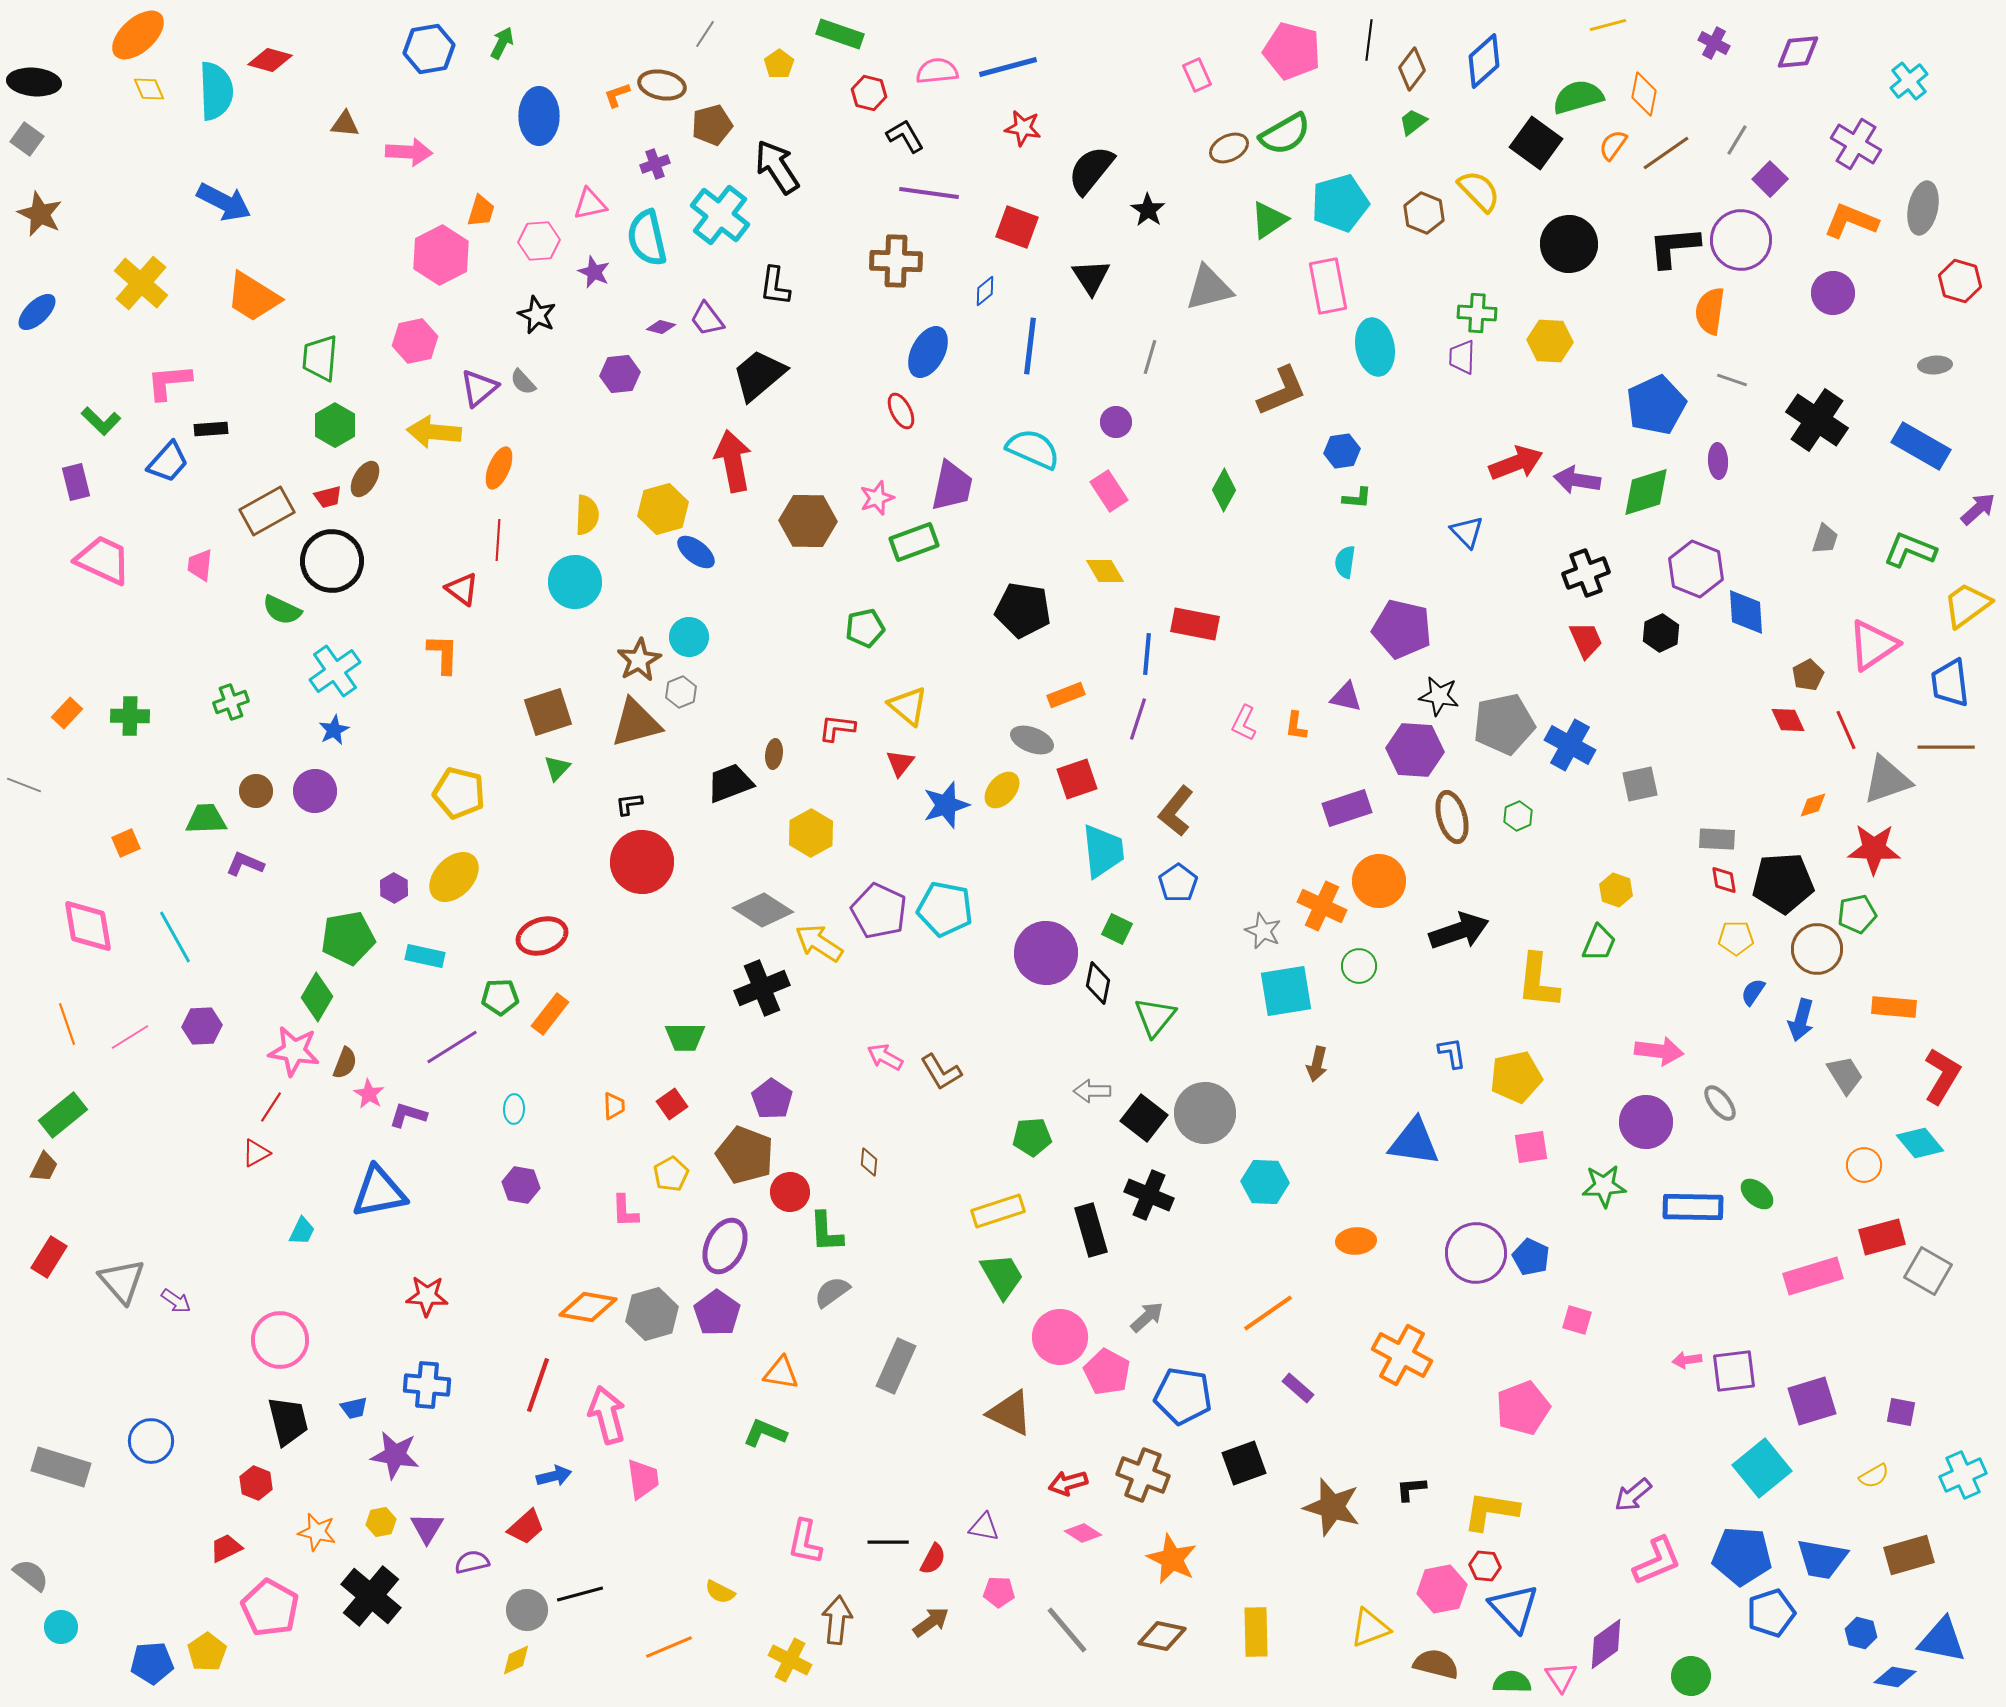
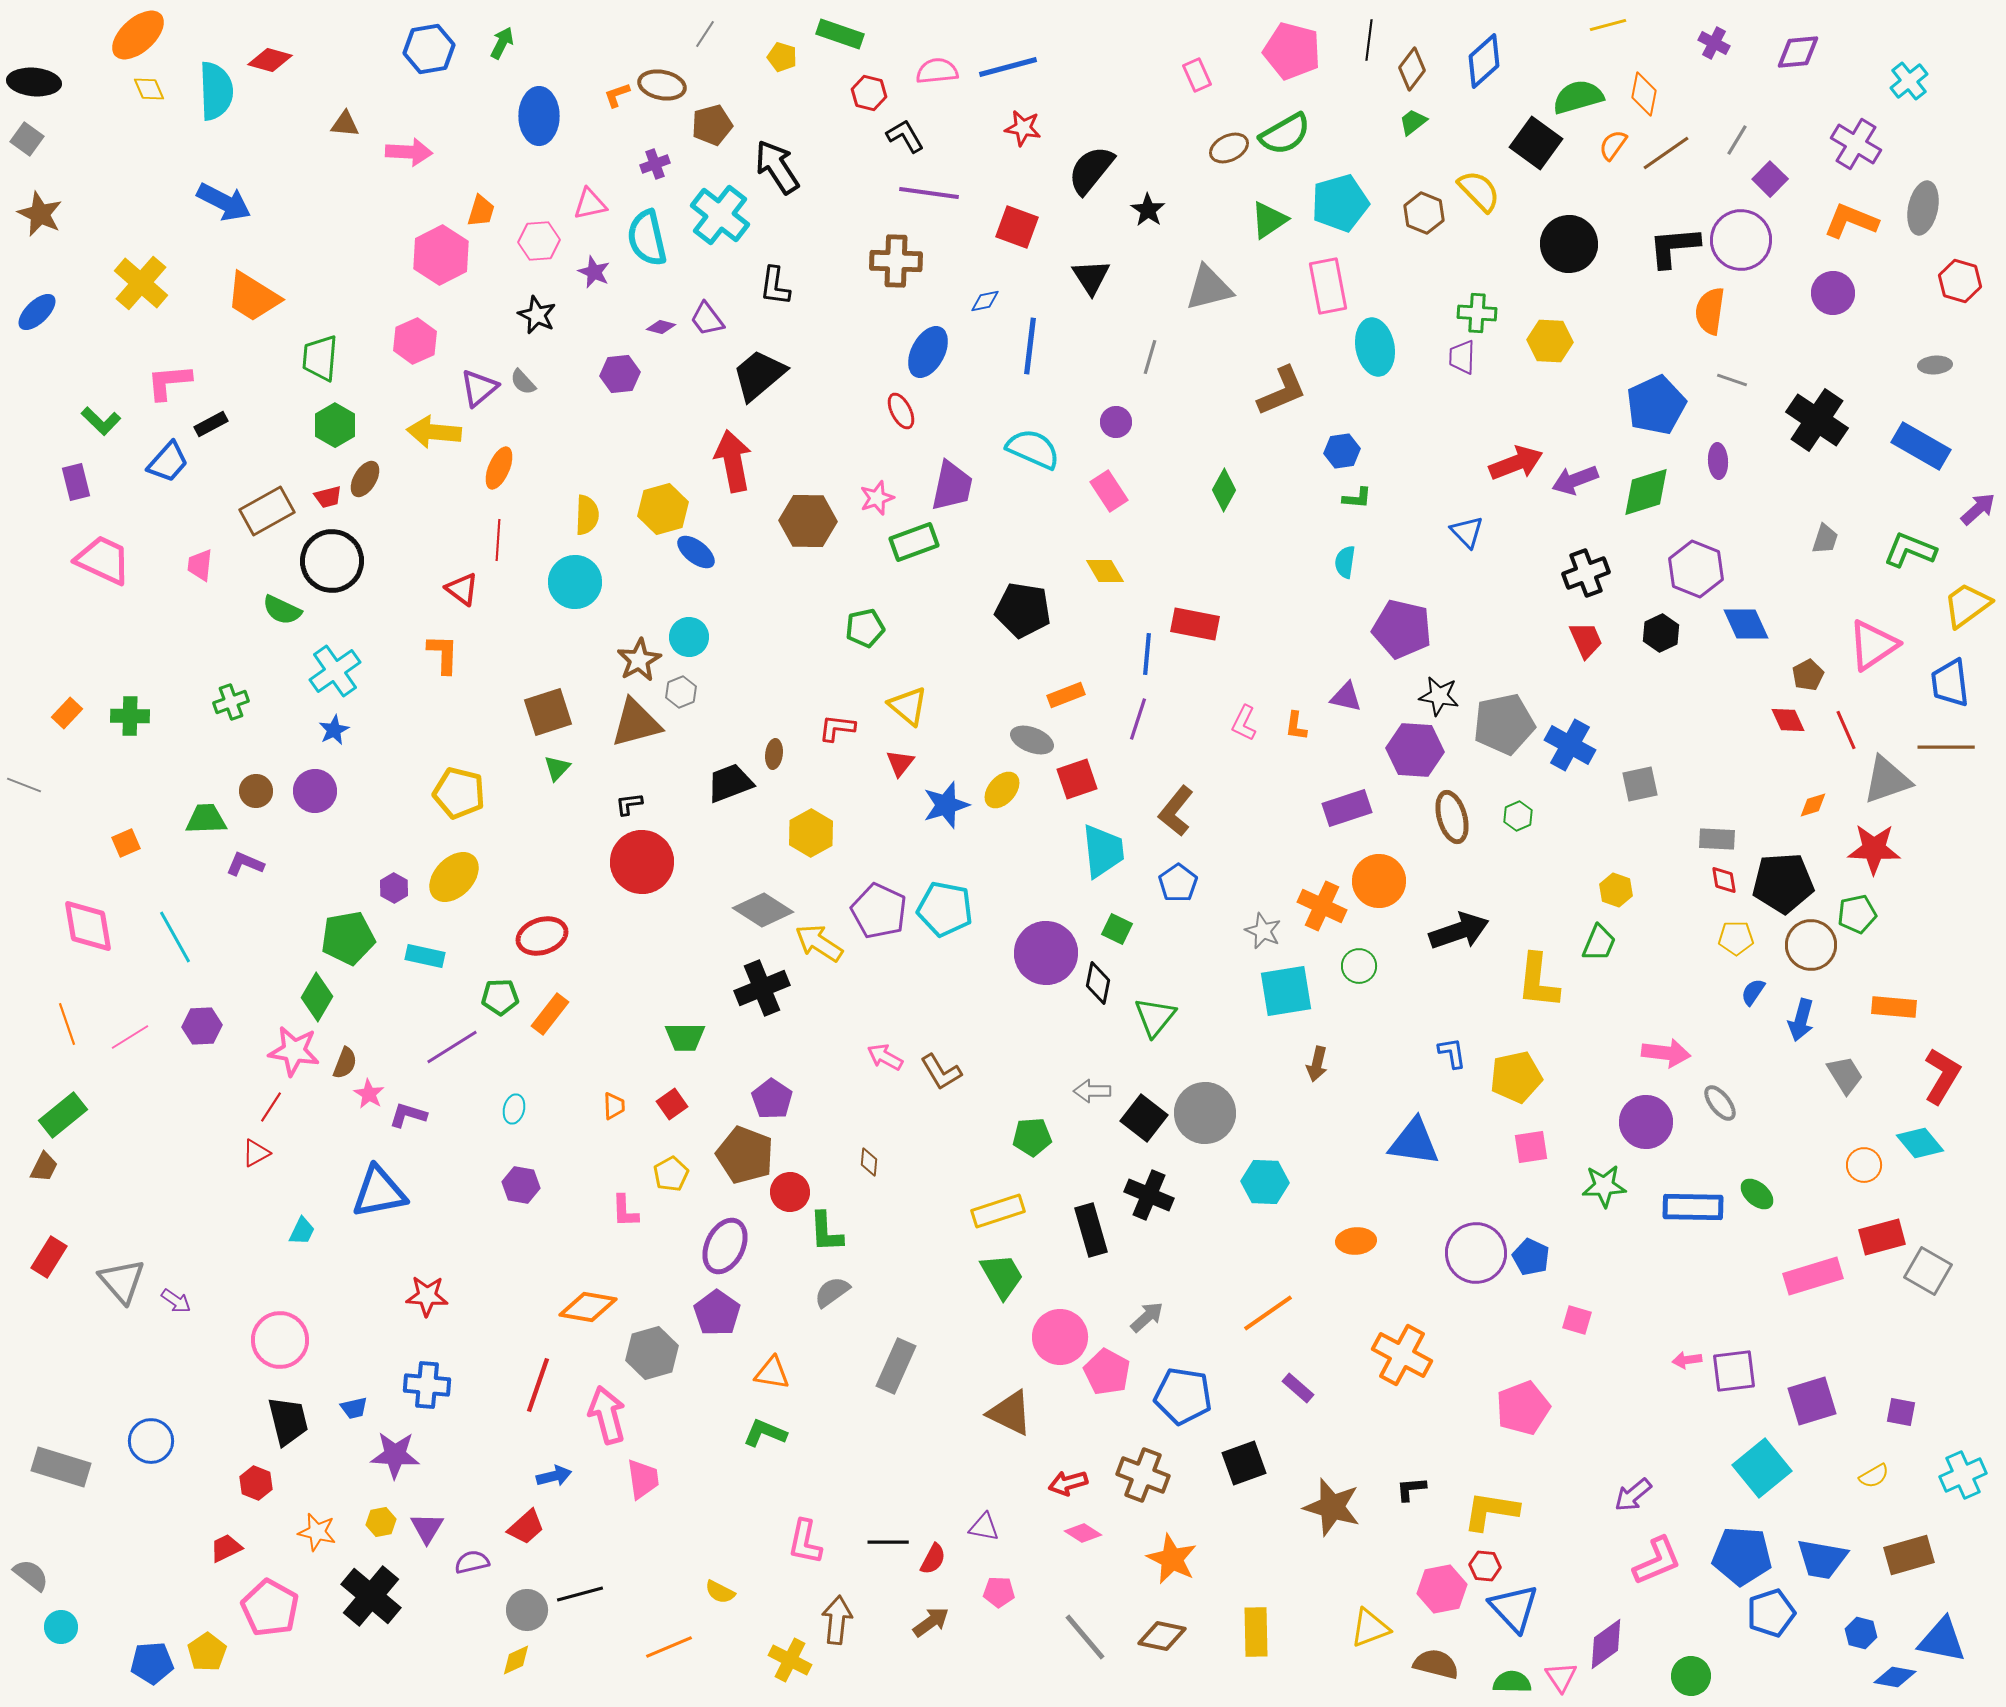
yellow pentagon at (779, 64): moved 3 px right, 7 px up; rotated 20 degrees counterclockwise
blue diamond at (985, 291): moved 10 px down; rotated 28 degrees clockwise
pink hexagon at (415, 341): rotated 12 degrees counterclockwise
black rectangle at (211, 429): moved 5 px up; rotated 24 degrees counterclockwise
purple arrow at (1577, 480): moved 2 px left; rotated 30 degrees counterclockwise
blue diamond at (1746, 612): moved 12 px down; rotated 21 degrees counterclockwise
brown circle at (1817, 949): moved 6 px left, 4 px up
pink arrow at (1659, 1051): moved 7 px right, 2 px down
cyan ellipse at (514, 1109): rotated 12 degrees clockwise
gray hexagon at (652, 1314): moved 39 px down
orange triangle at (781, 1373): moved 9 px left
purple star at (395, 1455): rotated 6 degrees counterclockwise
gray line at (1067, 1630): moved 18 px right, 7 px down
